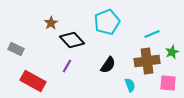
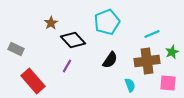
black diamond: moved 1 px right
black semicircle: moved 2 px right, 5 px up
red rectangle: rotated 20 degrees clockwise
